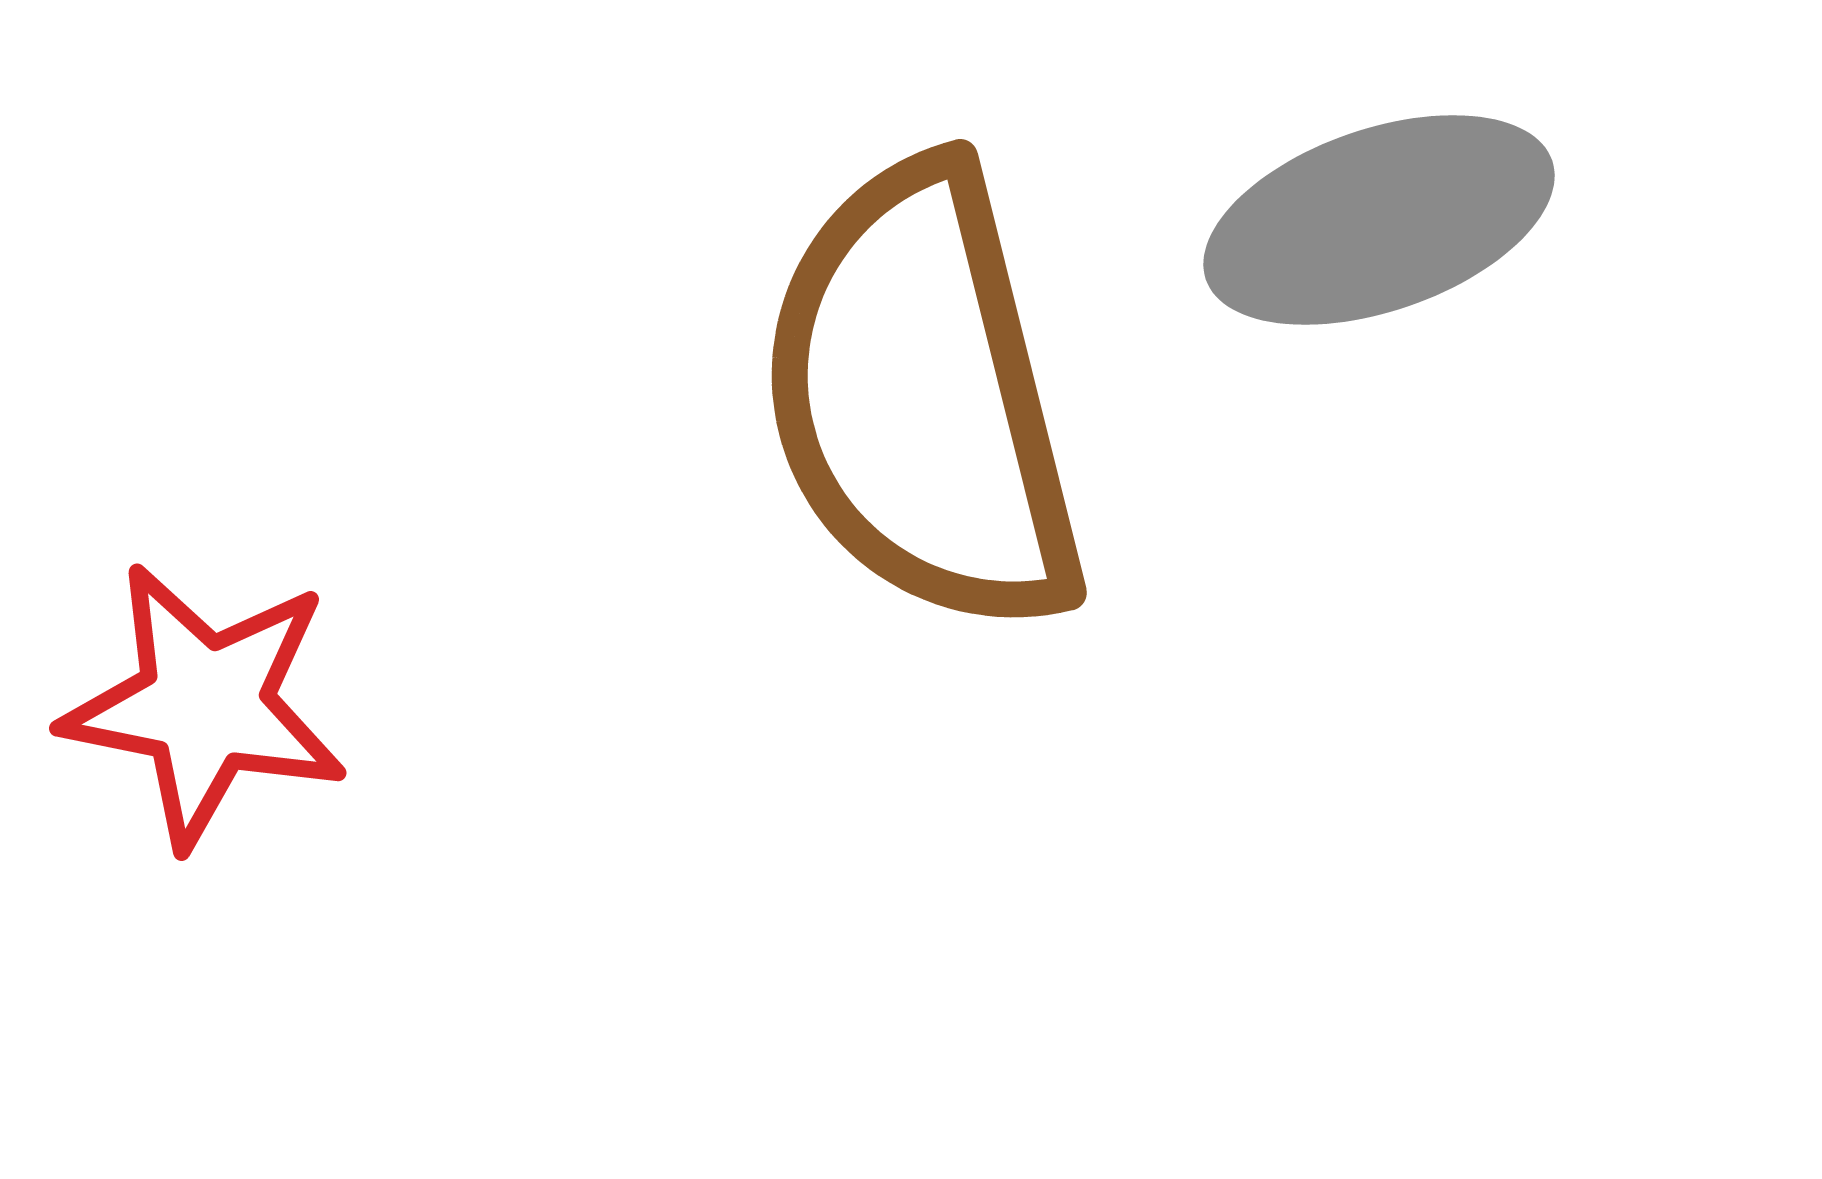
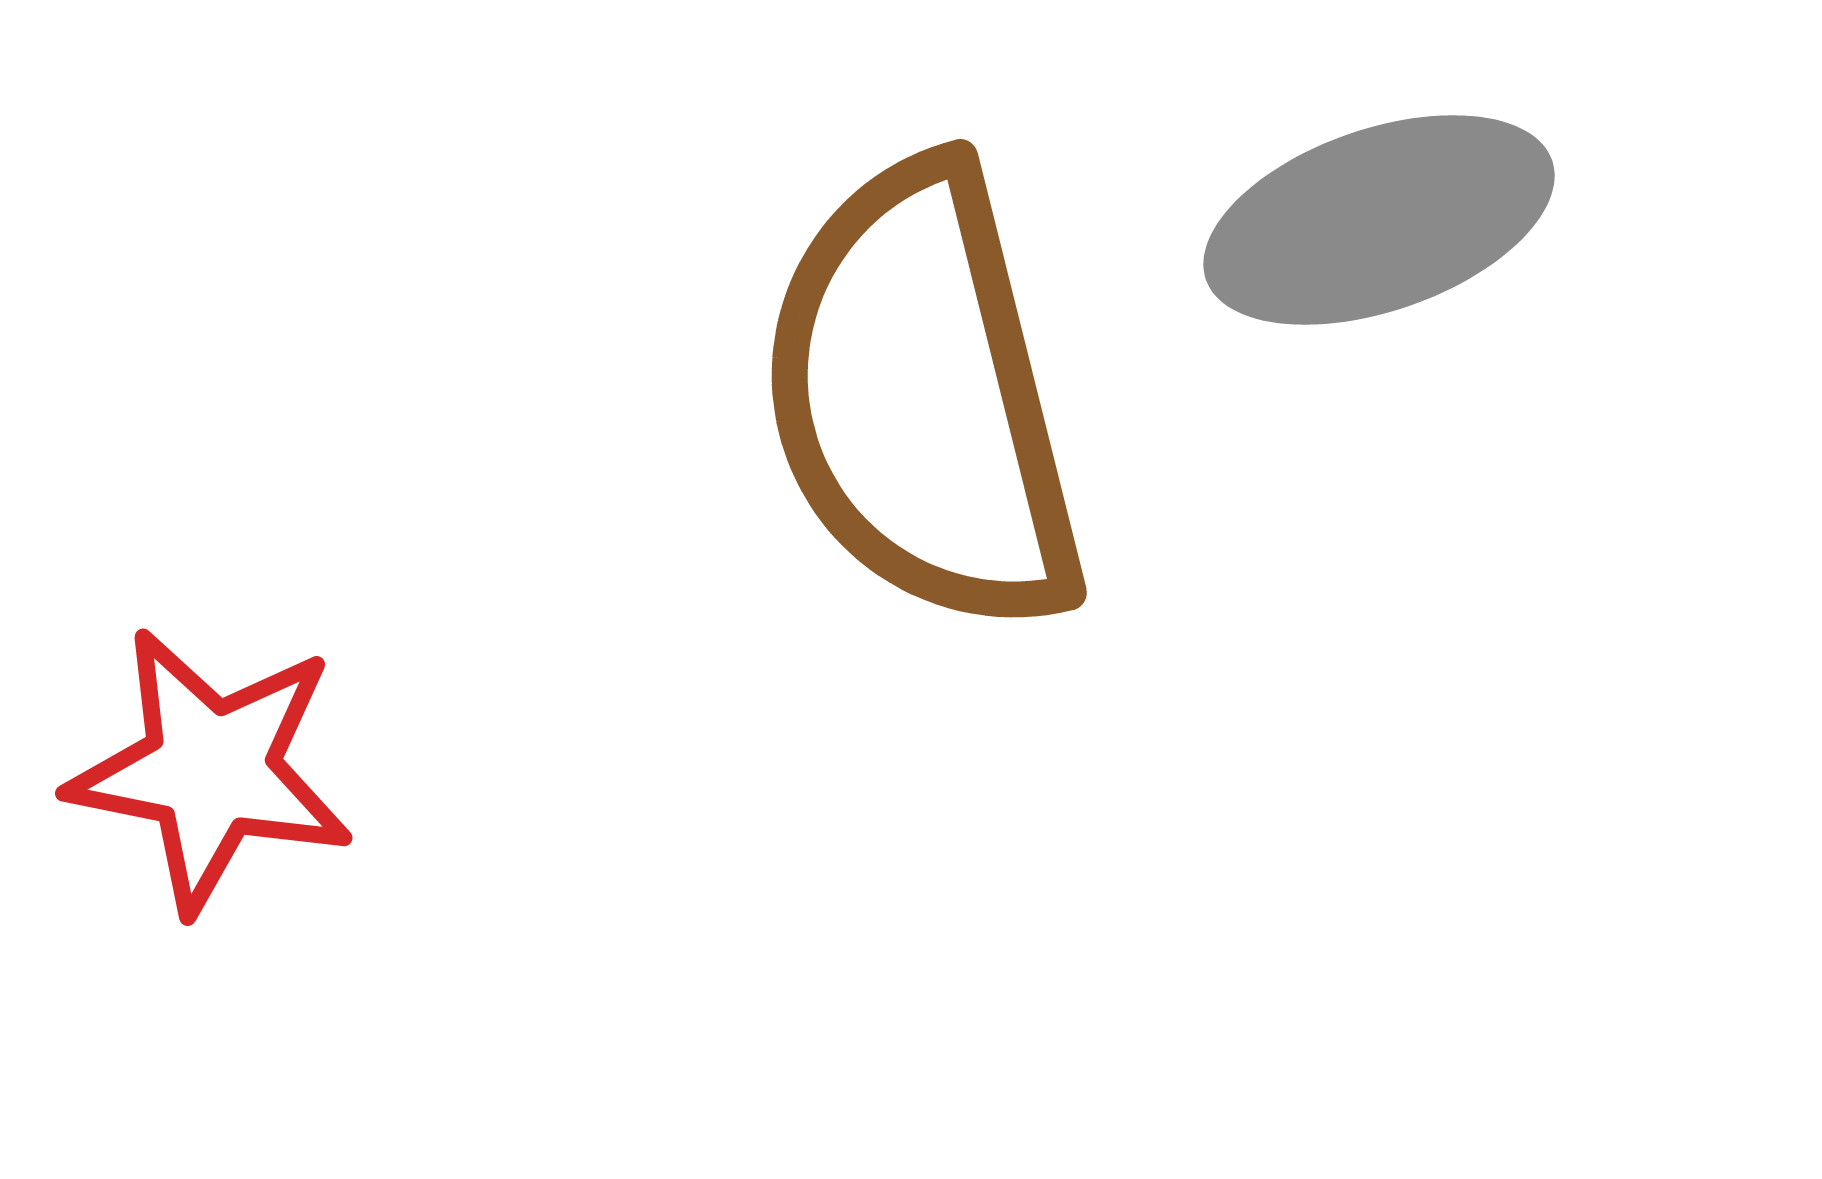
red star: moved 6 px right, 65 px down
